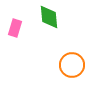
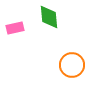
pink rectangle: rotated 60 degrees clockwise
